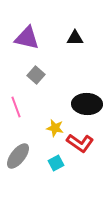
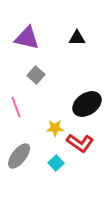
black triangle: moved 2 px right
black ellipse: rotated 36 degrees counterclockwise
yellow star: rotated 12 degrees counterclockwise
gray ellipse: moved 1 px right
cyan square: rotated 14 degrees counterclockwise
